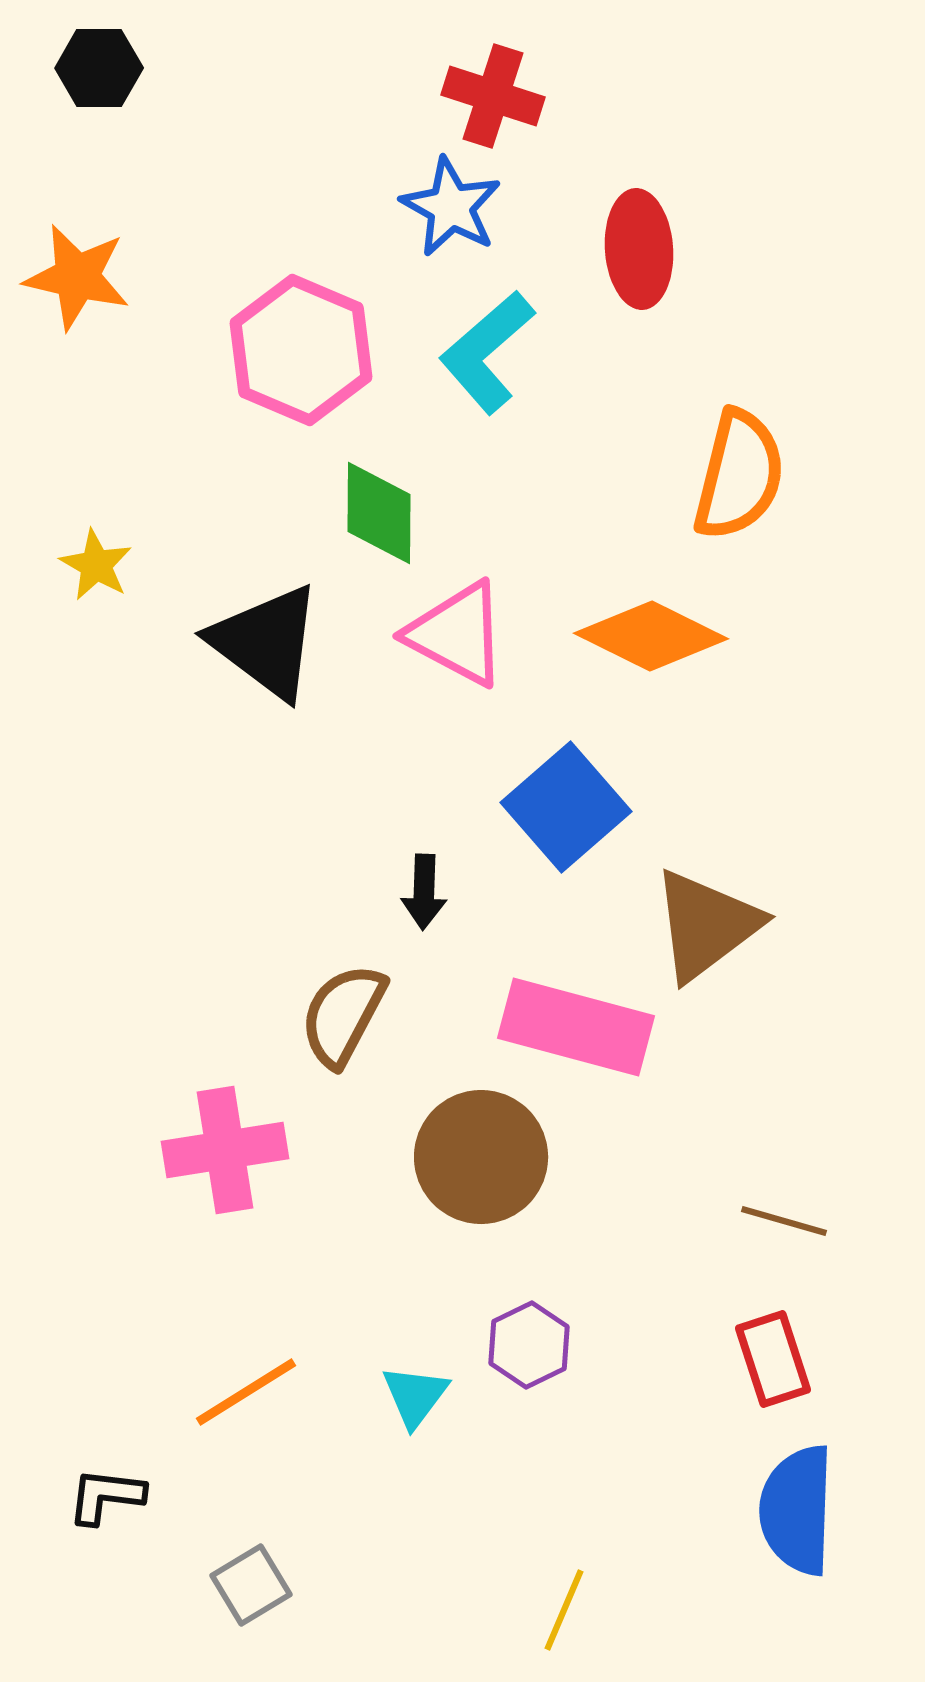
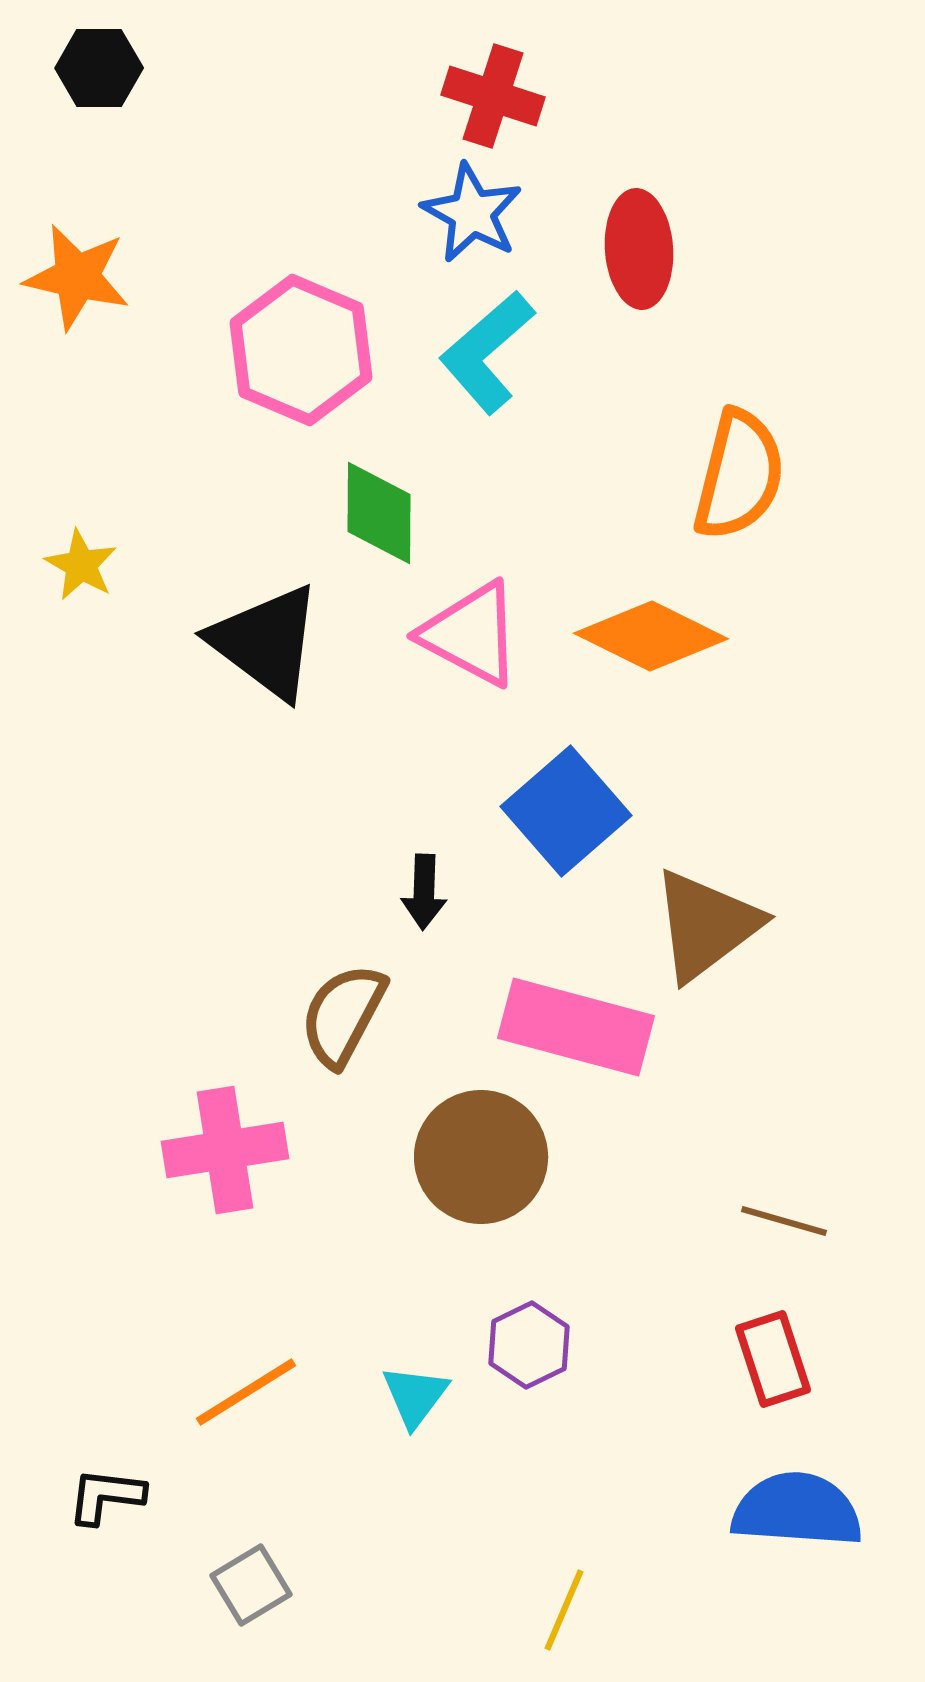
blue star: moved 21 px right, 6 px down
yellow star: moved 15 px left
pink triangle: moved 14 px right
blue square: moved 4 px down
blue semicircle: rotated 92 degrees clockwise
